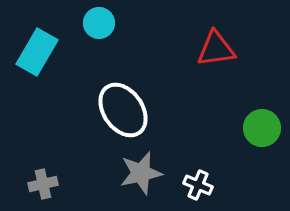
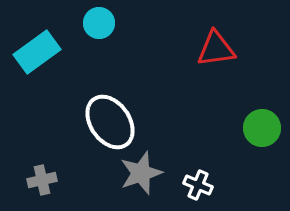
cyan rectangle: rotated 24 degrees clockwise
white ellipse: moved 13 px left, 12 px down
gray star: rotated 6 degrees counterclockwise
gray cross: moved 1 px left, 4 px up
